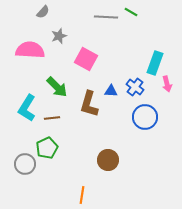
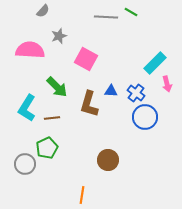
gray semicircle: moved 1 px up
cyan rectangle: rotated 25 degrees clockwise
blue cross: moved 1 px right, 6 px down
